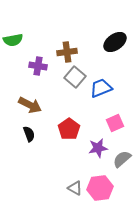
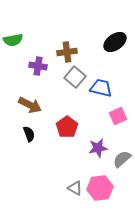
blue trapezoid: rotated 35 degrees clockwise
pink square: moved 3 px right, 7 px up
red pentagon: moved 2 px left, 2 px up
